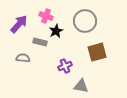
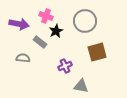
purple arrow: rotated 60 degrees clockwise
gray rectangle: rotated 24 degrees clockwise
